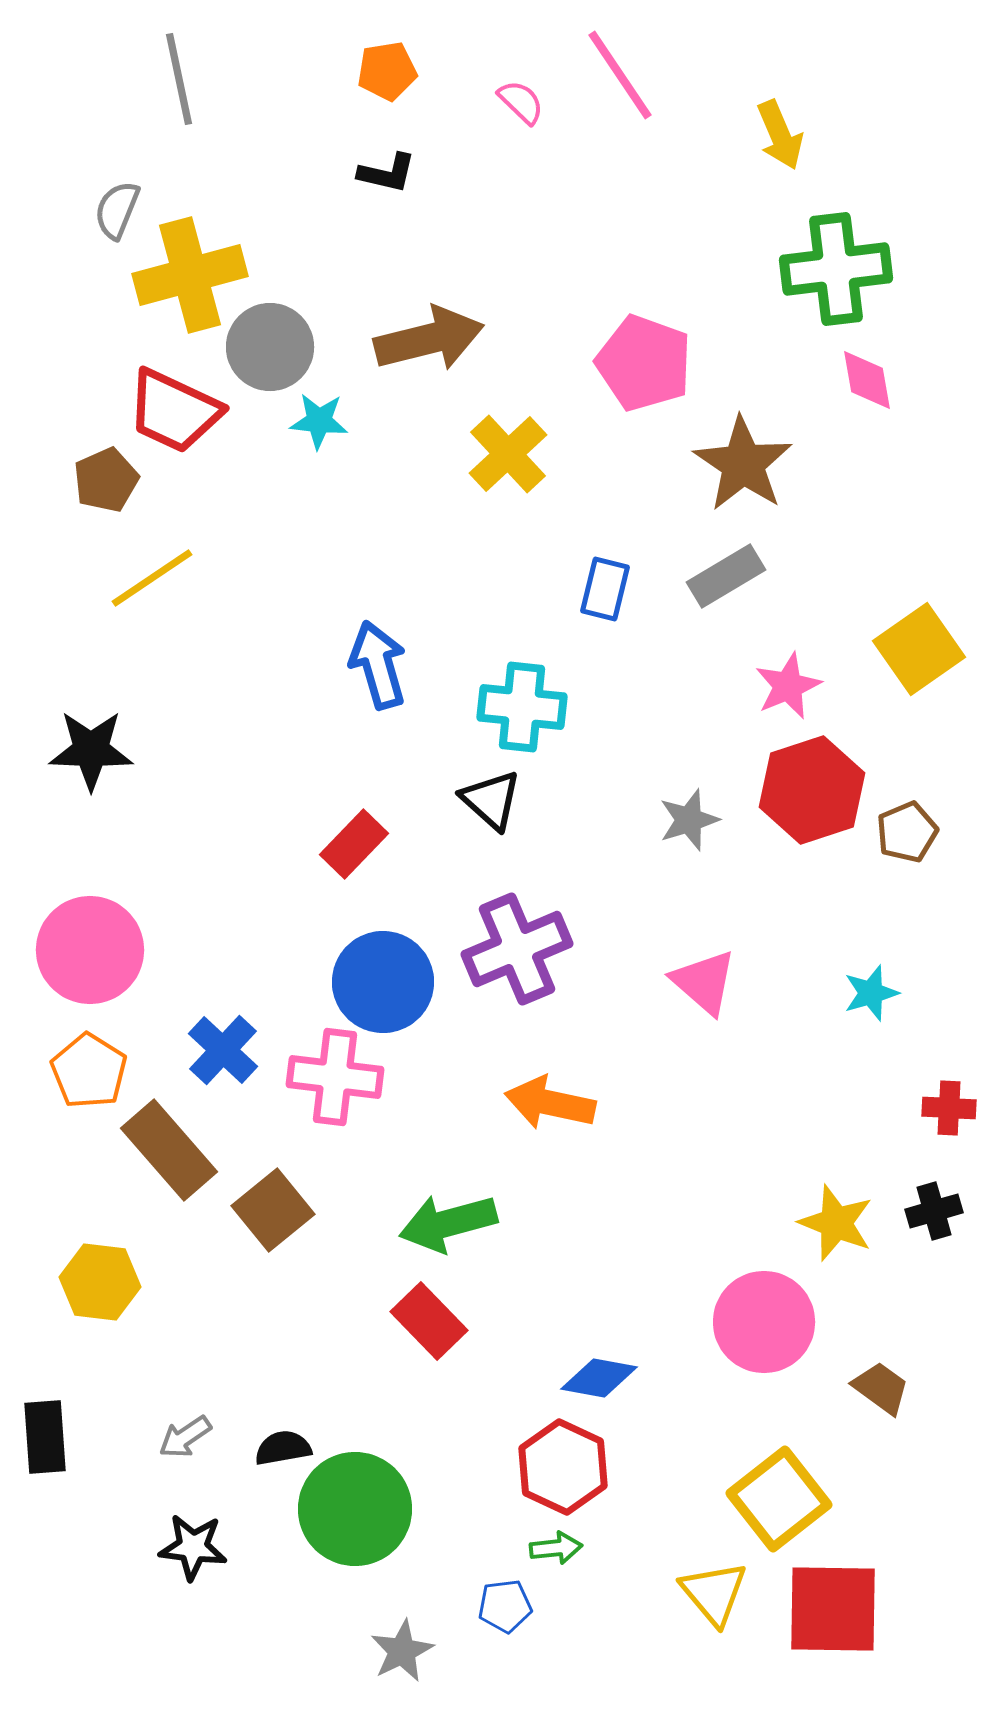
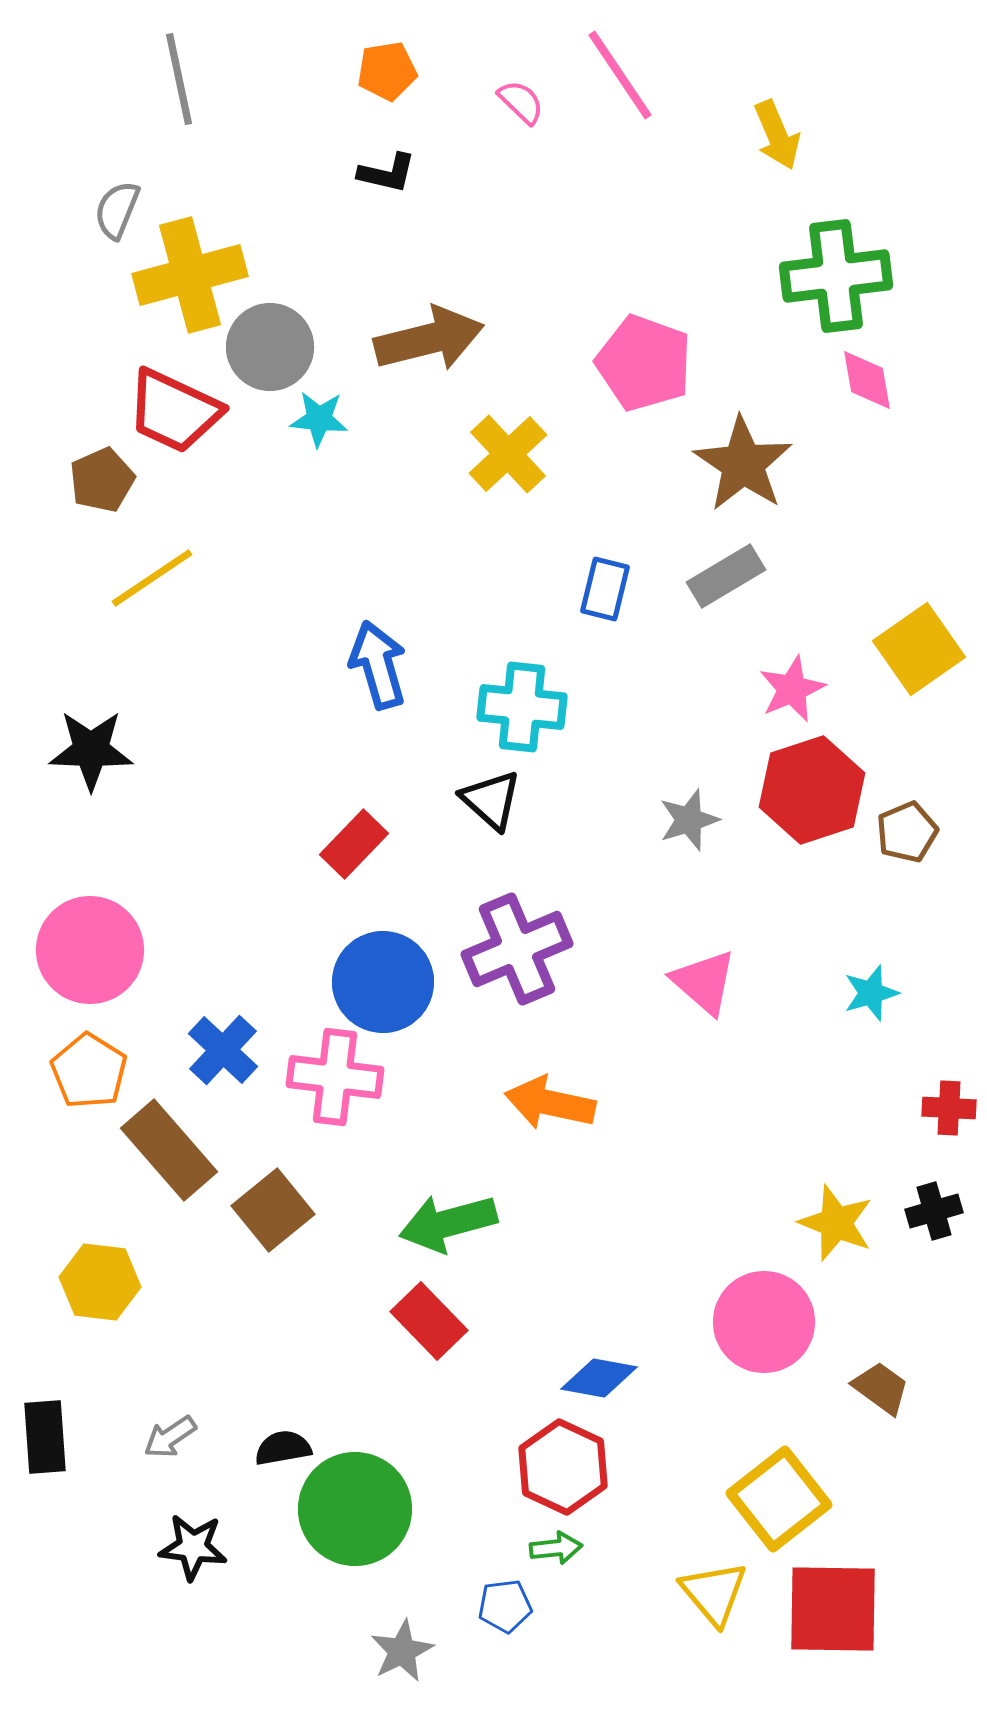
yellow arrow at (780, 135): moved 3 px left
green cross at (836, 269): moved 7 px down
cyan star at (319, 421): moved 2 px up
brown pentagon at (106, 480): moved 4 px left
pink star at (788, 686): moved 4 px right, 3 px down
gray arrow at (185, 1437): moved 15 px left
